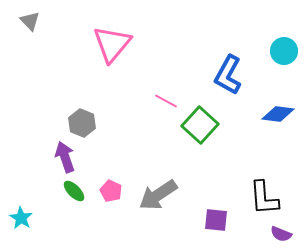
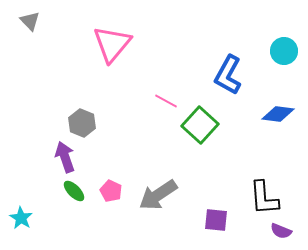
purple semicircle: moved 3 px up
